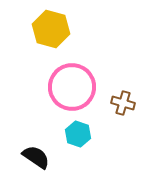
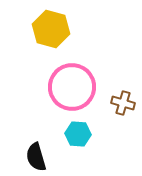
cyan hexagon: rotated 15 degrees counterclockwise
black semicircle: rotated 140 degrees counterclockwise
